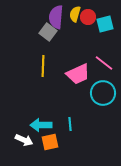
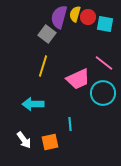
purple semicircle: moved 3 px right; rotated 10 degrees clockwise
cyan square: rotated 24 degrees clockwise
gray square: moved 1 px left, 2 px down
yellow line: rotated 15 degrees clockwise
pink trapezoid: moved 5 px down
cyan arrow: moved 8 px left, 21 px up
white arrow: rotated 30 degrees clockwise
